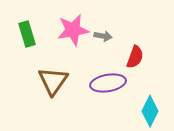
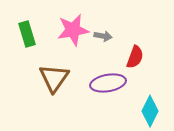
brown triangle: moved 1 px right, 3 px up
